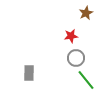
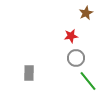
green line: moved 2 px right, 1 px down
